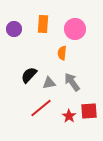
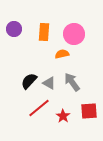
orange rectangle: moved 1 px right, 8 px down
pink circle: moved 1 px left, 5 px down
orange semicircle: moved 1 px down; rotated 72 degrees clockwise
black semicircle: moved 6 px down
gray triangle: rotated 40 degrees clockwise
red line: moved 2 px left
red star: moved 6 px left
